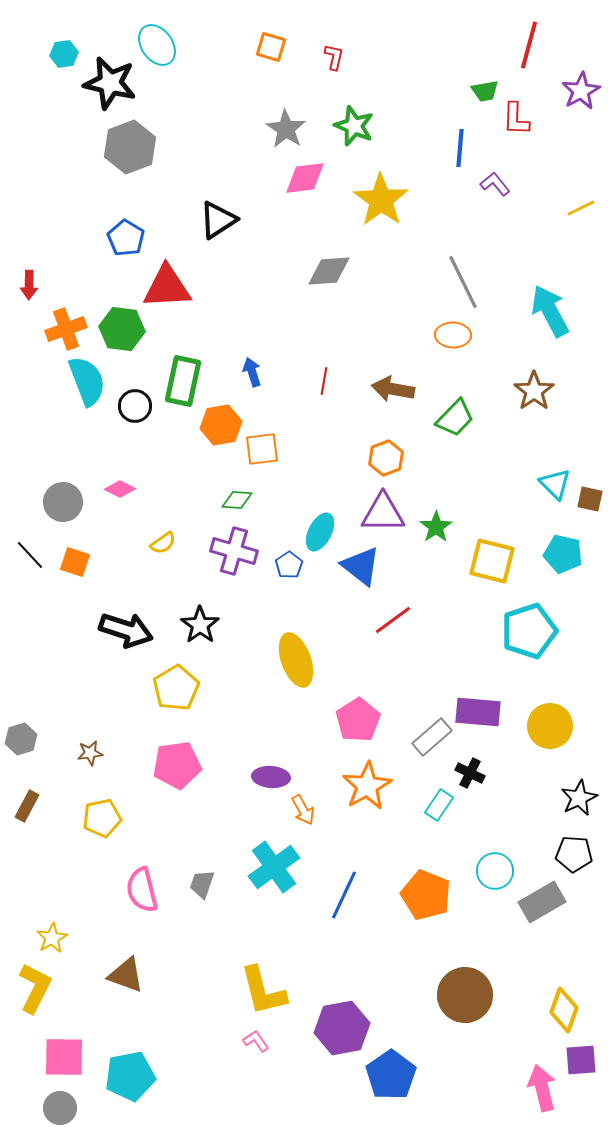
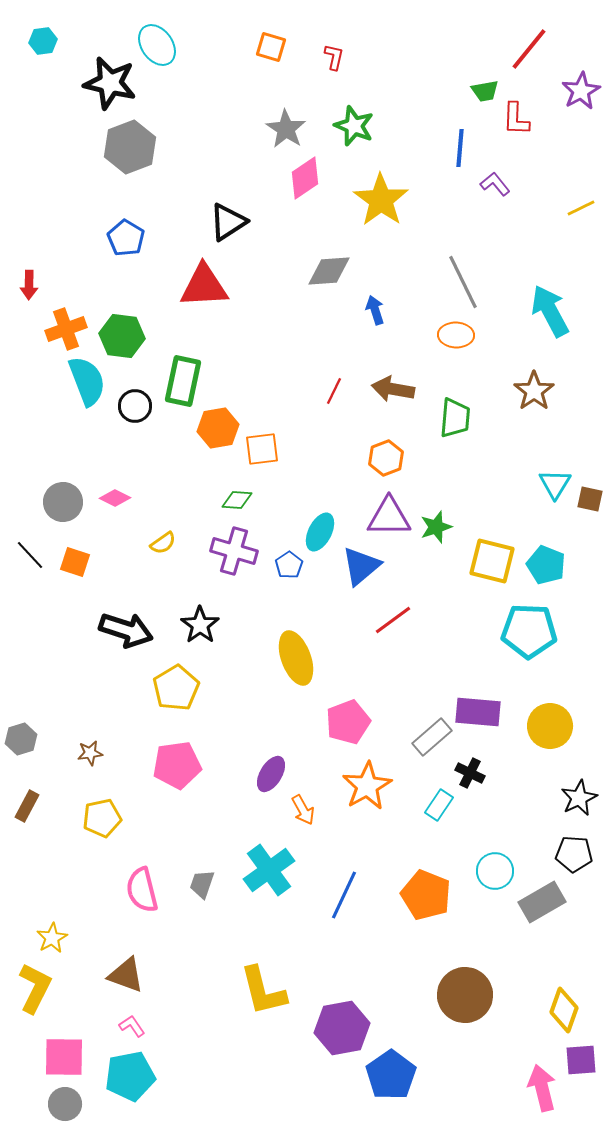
red line at (529, 45): moved 4 px down; rotated 24 degrees clockwise
cyan hexagon at (64, 54): moved 21 px left, 13 px up
pink diamond at (305, 178): rotated 27 degrees counterclockwise
black triangle at (218, 220): moved 10 px right, 2 px down
red triangle at (167, 287): moved 37 px right, 1 px up
green hexagon at (122, 329): moved 7 px down
orange ellipse at (453, 335): moved 3 px right
blue arrow at (252, 372): moved 123 px right, 62 px up
red line at (324, 381): moved 10 px right, 10 px down; rotated 16 degrees clockwise
green trapezoid at (455, 418): rotated 39 degrees counterclockwise
orange hexagon at (221, 425): moved 3 px left, 3 px down
cyan triangle at (555, 484): rotated 16 degrees clockwise
pink diamond at (120, 489): moved 5 px left, 9 px down
purple triangle at (383, 513): moved 6 px right, 4 px down
green star at (436, 527): rotated 16 degrees clockwise
cyan pentagon at (563, 554): moved 17 px left, 11 px down; rotated 9 degrees clockwise
blue triangle at (361, 566): rotated 42 degrees clockwise
cyan pentagon at (529, 631): rotated 20 degrees clockwise
yellow ellipse at (296, 660): moved 2 px up
pink pentagon at (358, 720): moved 10 px left, 2 px down; rotated 12 degrees clockwise
purple ellipse at (271, 777): moved 3 px up; rotated 63 degrees counterclockwise
cyan cross at (274, 867): moved 5 px left, 3 px down
pink L-shape at (256, 1041): moved 124 px left, 15 px up
gray circle at (60, 1108): moved 5 px right, 4 px up
